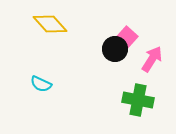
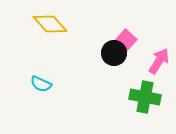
pink square: moved 1 px left, 3 px down
black circle: moved 1 px left, 4 px down
pink arrow: moved 7 px right, 2 px down
green cross: moved 7 px right, 3 px up
